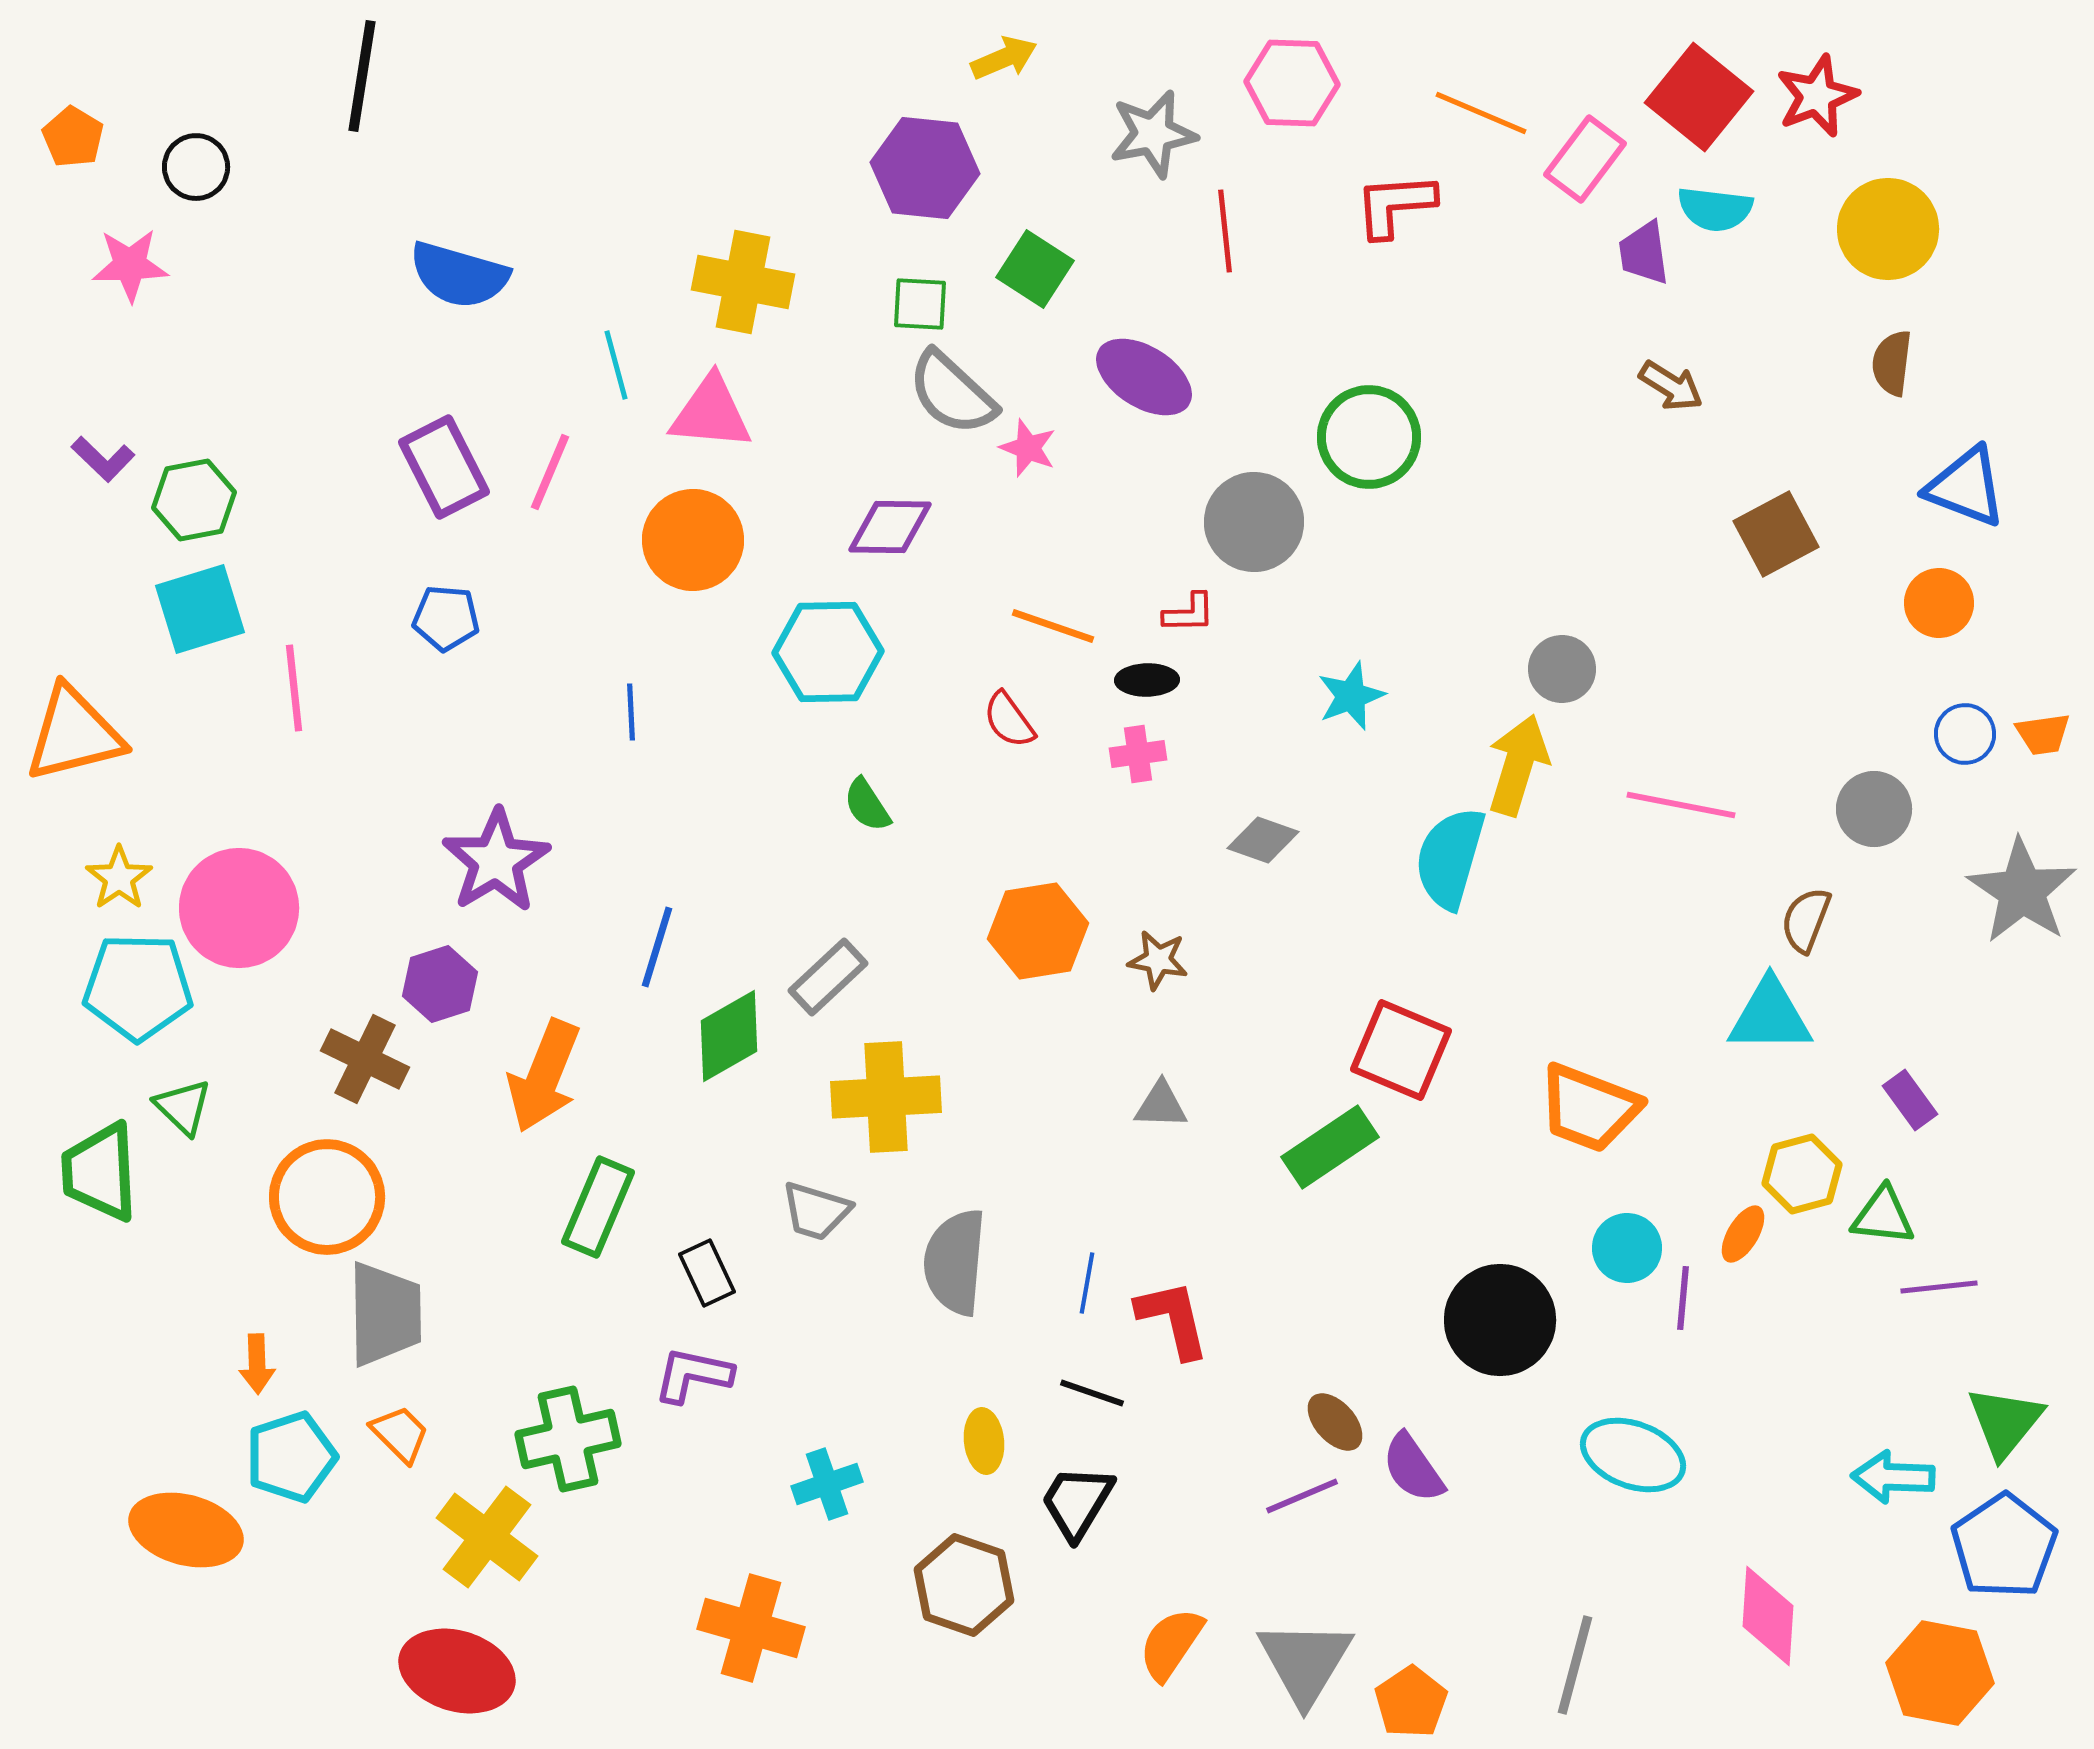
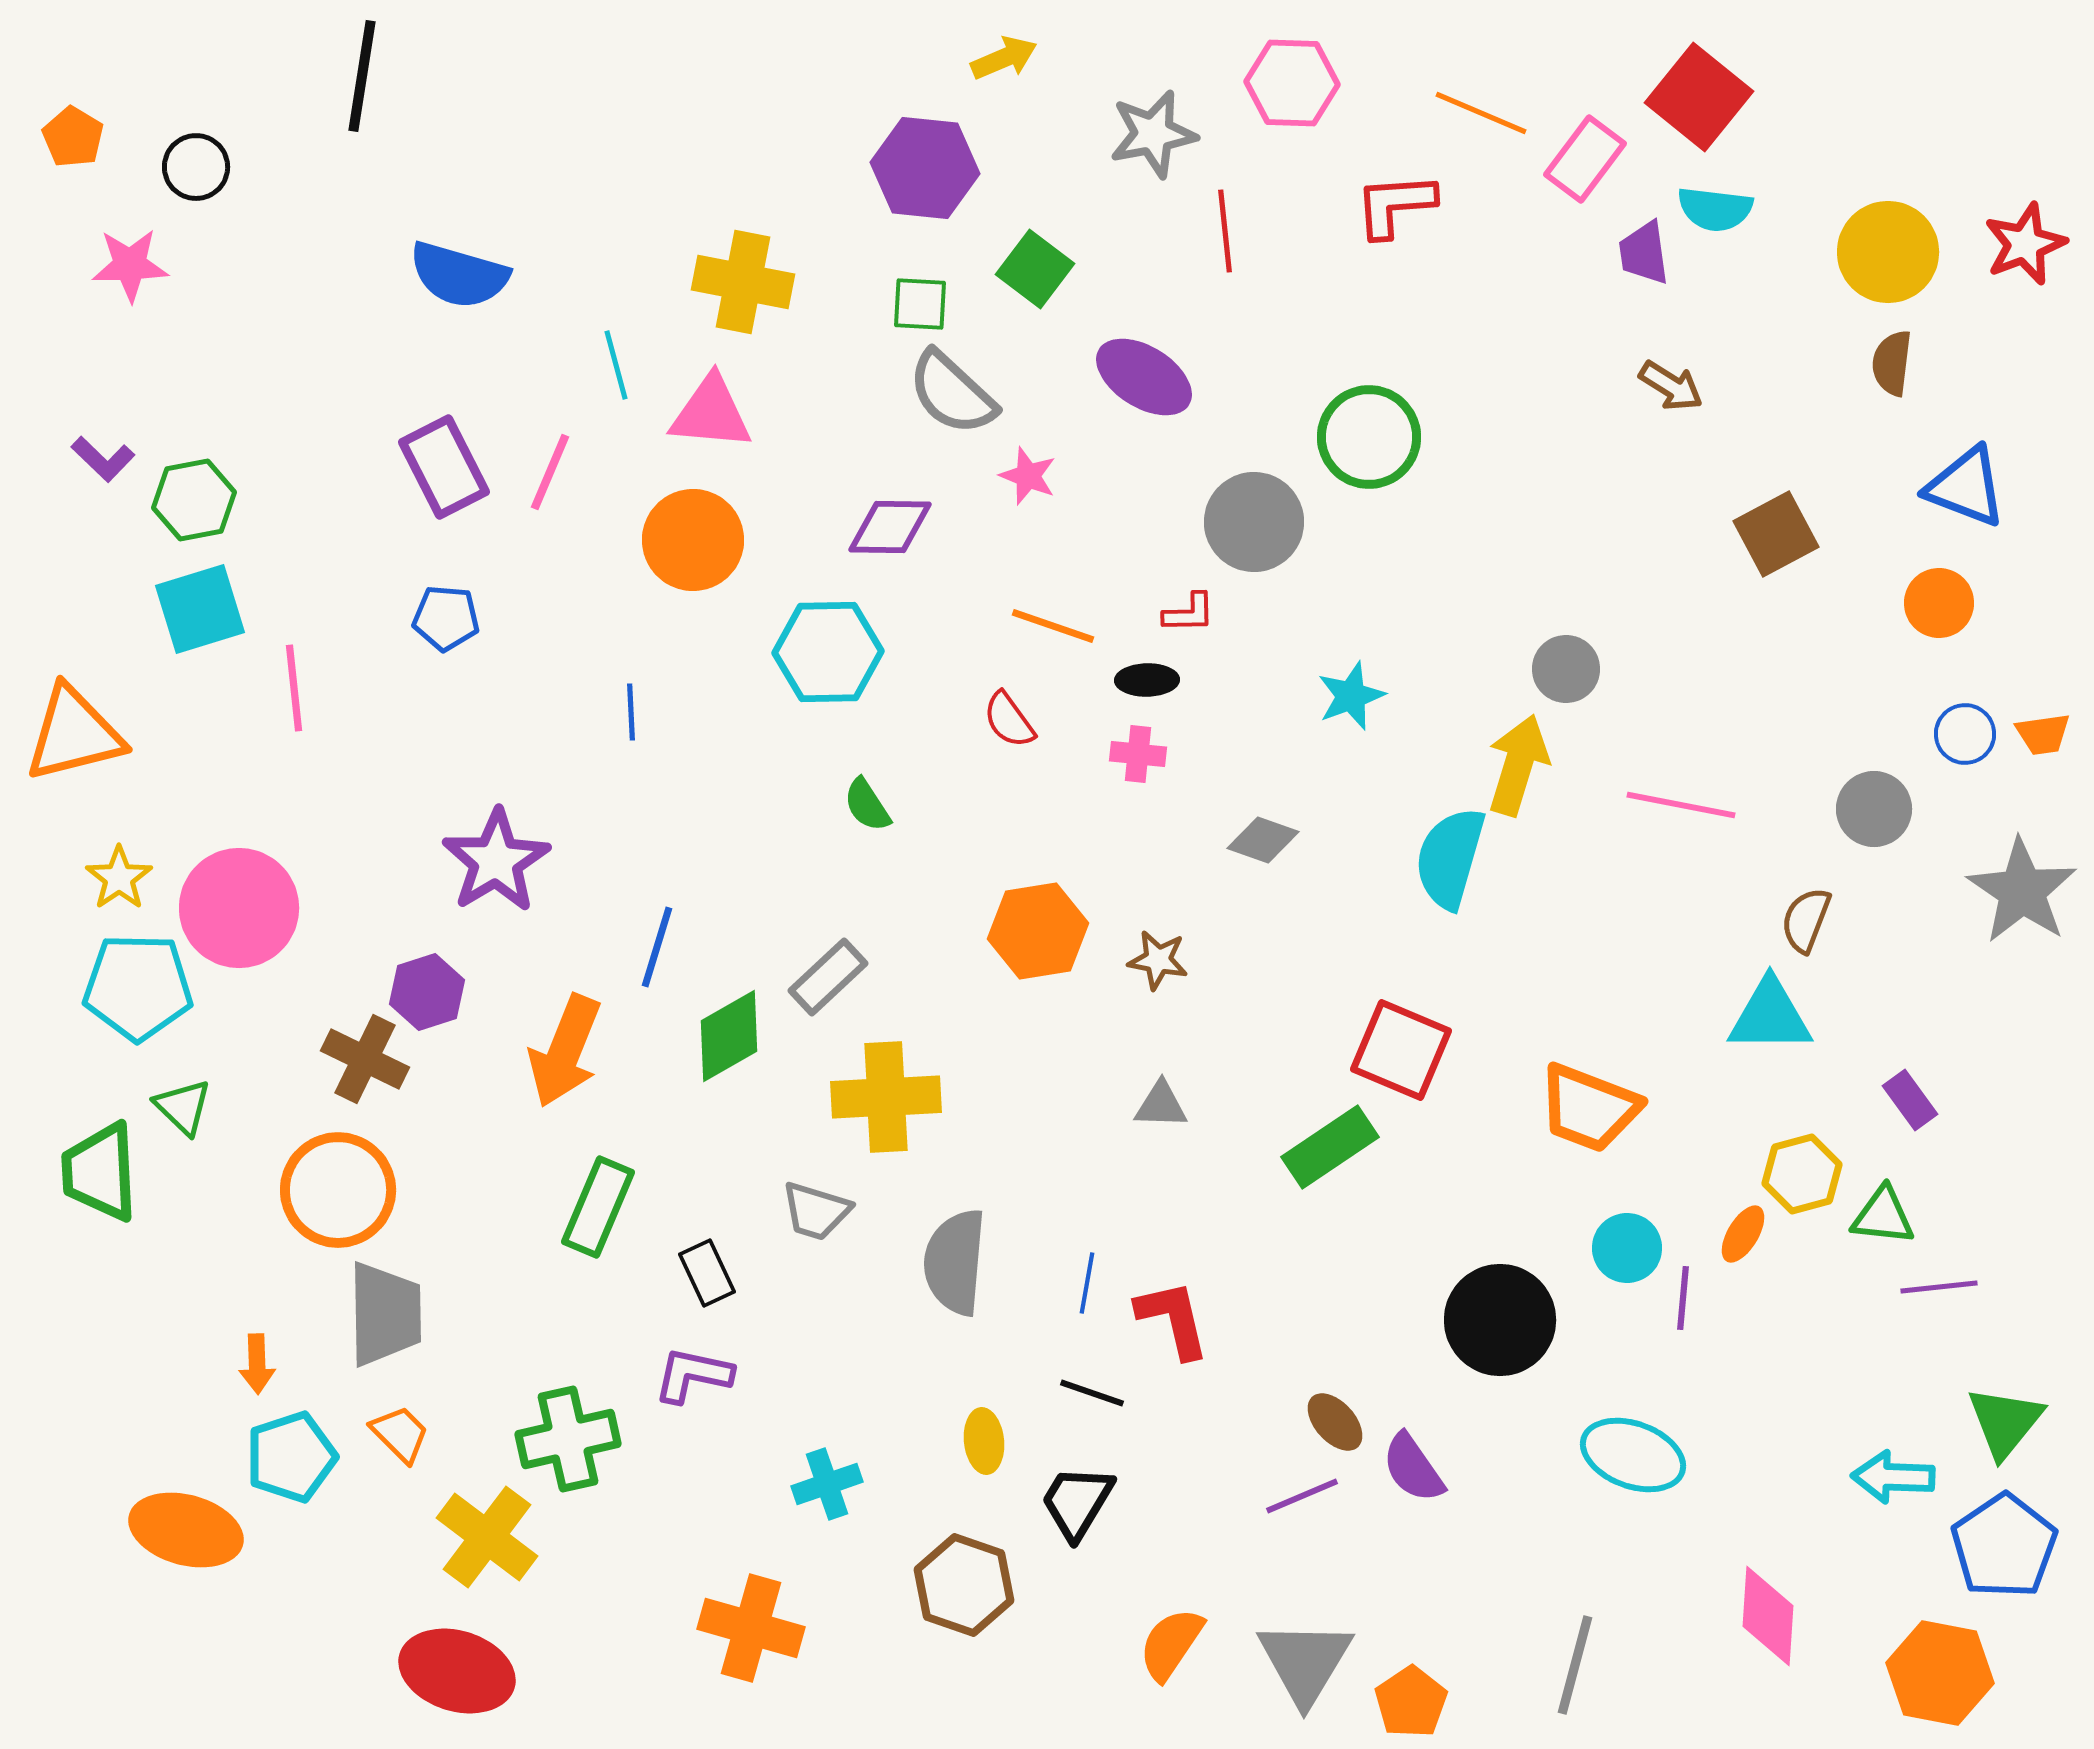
red star at (1817, 96): moved 208 px right, 148 px down
yellow circle at (1888, 229): moved 23 px down
green square at (1035, 269): rotated 4 degrees clockwise
pink star at (1028, 448): moved 28 px down
gray circle at (1562, 669): moved 4 px right
pink cross at (1138, 754): rotated 14 degrees clockwise
purple hexagon at (440, 984): moved 13 px left, 8 px down
orange arrow at (544, 1076): moved 21 px right, 25 px up
orange circle at (327, 1197): moved 11 px right, 7 px up
